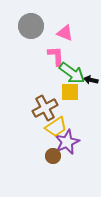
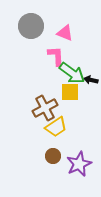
purple star: moved 12 px right, 22 px down
